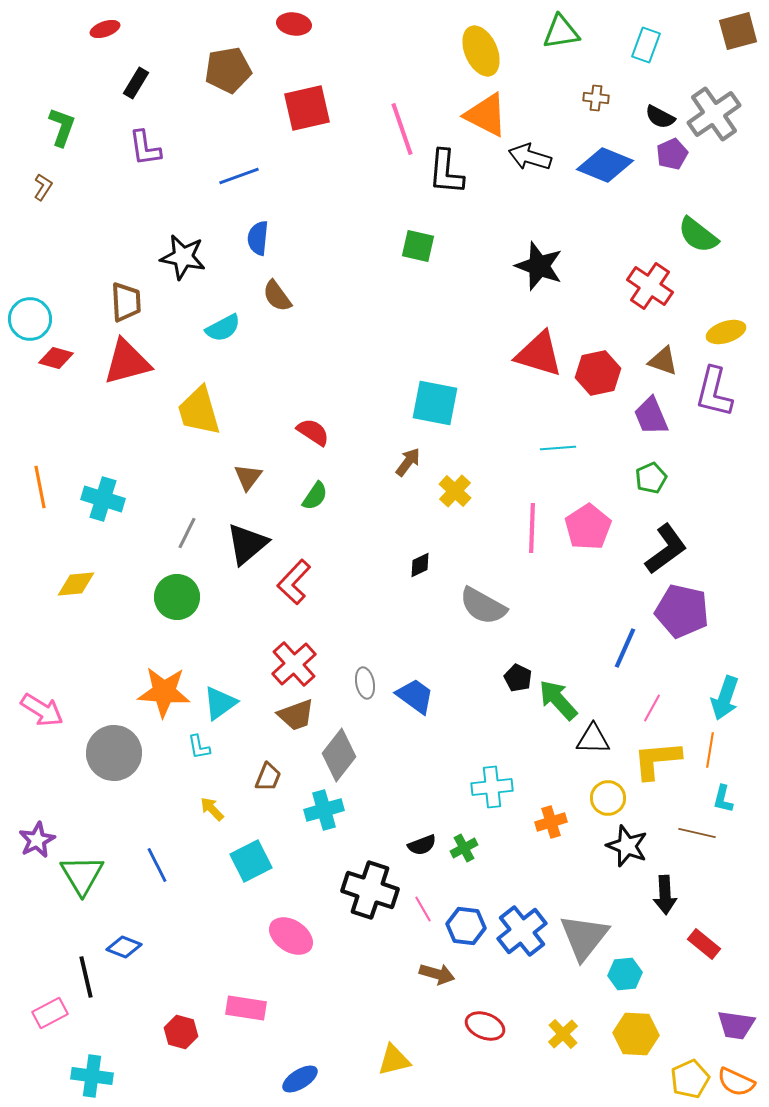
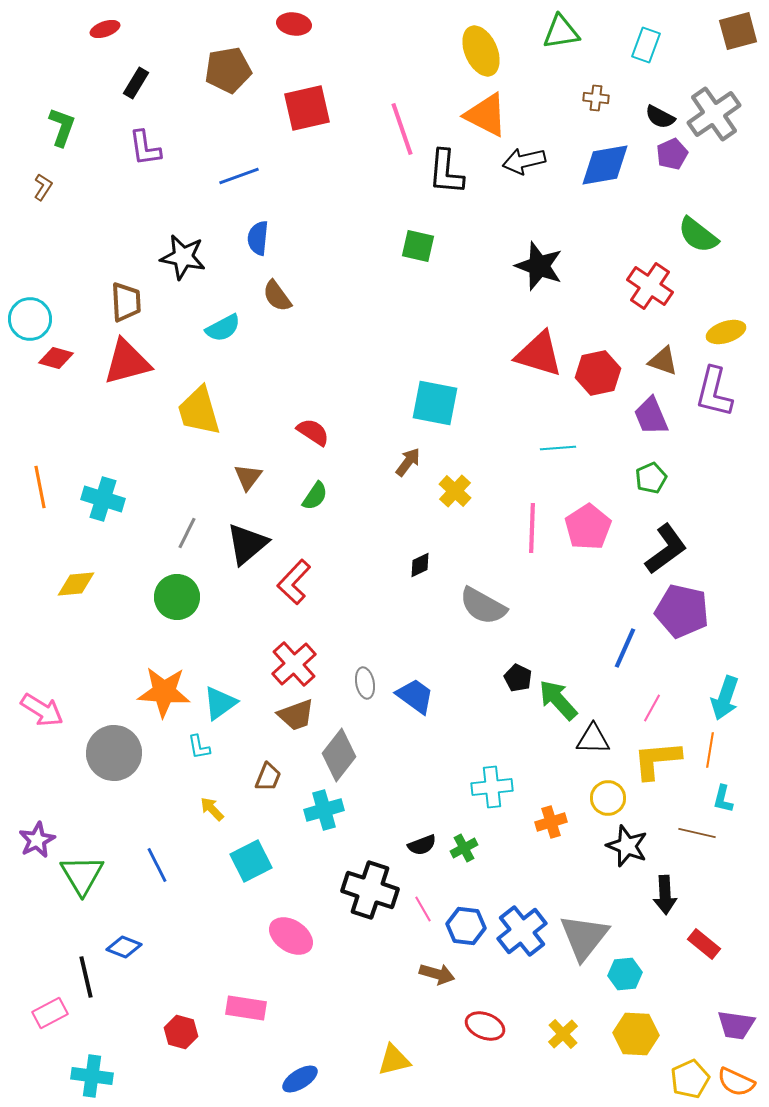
black arrow at (530, 157): moved 6 px left, 4 px down; rotated 30 degrees counterclockwise
blue diamond at (605, 165): rotated 32 degrees counterclockwise
